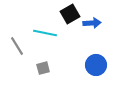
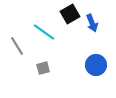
blue arrow: rotated 72 degrees clockwise
cyan line: moved 1 px left, 1 px up; rotated 25 degrees clockwise
